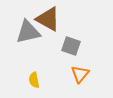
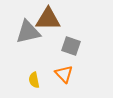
brown triangle: rotated 28 degrees counterclockwise
orange triangle: moved 16 px left; rotated 24 degrees counterclockwise
